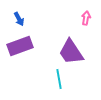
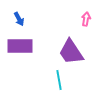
pink arrow: moved 1 px down
purple rectangle: rotated 20 degrees clockwise
cyan line: moved 1 px down
